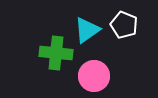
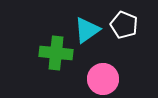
pink circle: moved 9 px right, 3 px down
